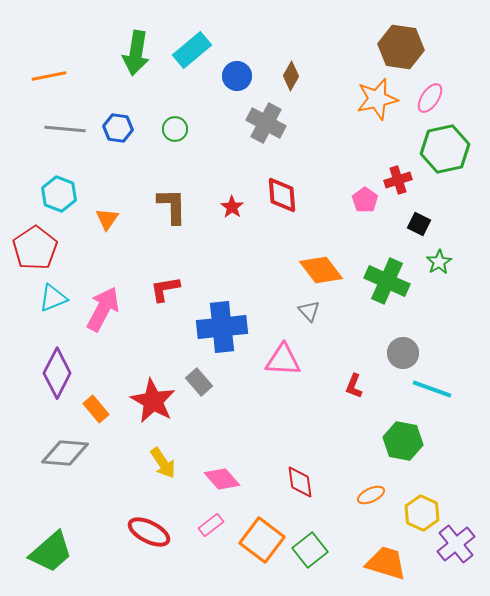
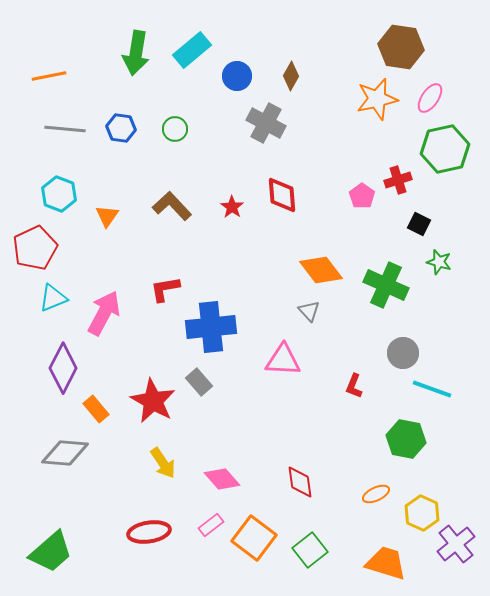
blue hexagon at (118, 128): moved 3 px right
pink pentagon at (365, 200): moved 3 px left, 4 px up
brown L-shape at (172, 206): rotated 42 degrees counterclockwise
orange triangle at (107, 219): moved 3 px up
red pentagon at (35, 248): rotated 9 degrees clockwise
green star at (439, 262): rotated 25 degrees counterclockwise
green cross at (387, 281): moved 1 px left, 4 px down
pink arrow at (103, 309): moved 1 px right, 4 px down
blue cross at (222, 327): moved 11 px left
purple diamond at (57, 373): moved 6 px right, 5 px up
green hexagon at (403, 441): moved 3 px right, 2 px up
orange ellipse at (371, 495): moved 5 px right, 1 px up
red ellipse at (149, 532): rotated 36 degrees counterclockwise
orange square at (262, 540): moved 8 px left, 2 px up
